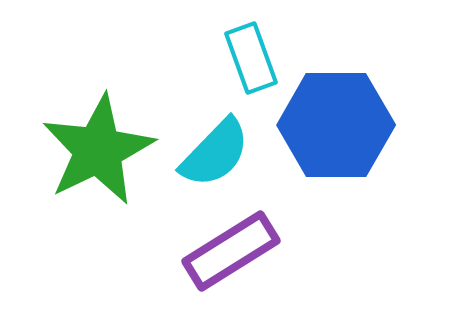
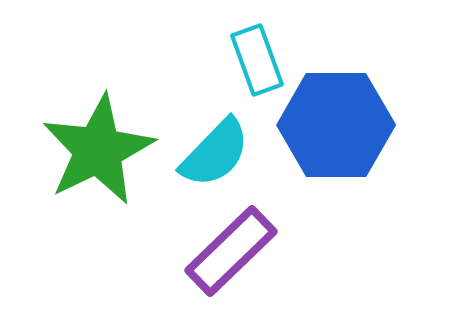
cyan rectangle: moved 6 px right, 2 px down
purple rectangle: rotated 12 degrees counterclockwise
